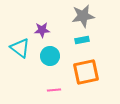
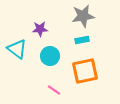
purple star: moved 2 px left, 1 px up
cyan triangle: moved 3 px left, 1 px down
orange square: moved 1 px left, 1 px up
pink line: rotated 40 degrees clockwise
